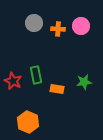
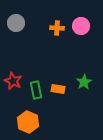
gray circle: moved 18 px left
orange cross: moved 1 px left, 1 px up
green rectangle: moved 15 px down
green star: rotated 21 degrees counterclockwise
orange rectangle: moved 1 px right
